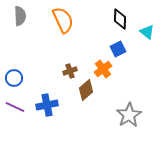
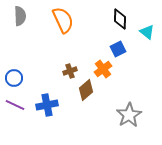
purple line: moved 2 px up
